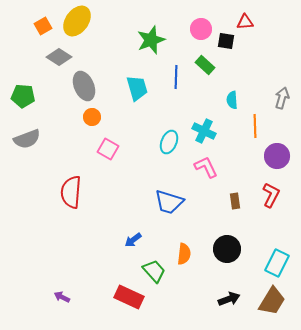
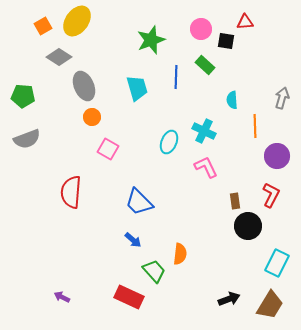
blue trapezoid: moved 30 px left; rotated 28 degrees clockwise
blue arrow: rotated 102 degrees counterclockwise
black circle: moved 21 px right, 23 px up
orange semicircle: moved 4 px left
brown trapezoid: moved 2 px left, 4 px down
